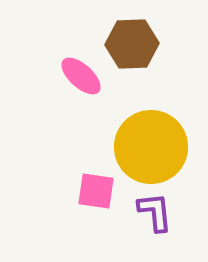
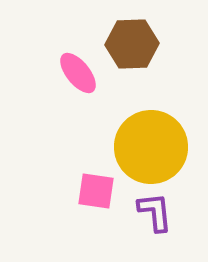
pink ellipse: moved 3 px left, 3 px up; rotated 9 degrees clockwise
